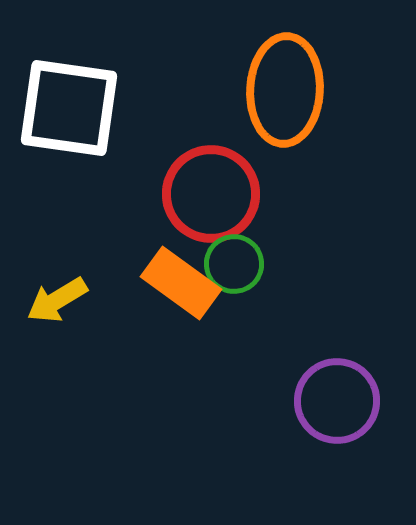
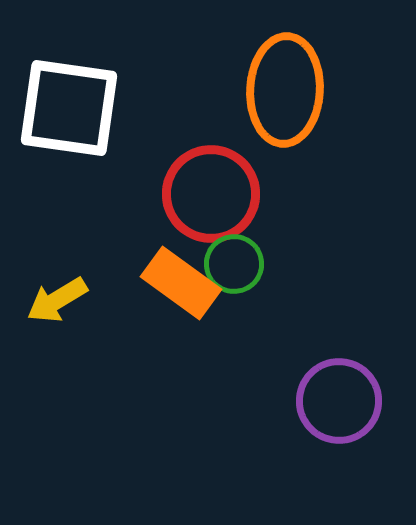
purple circle: moved 2 px right
